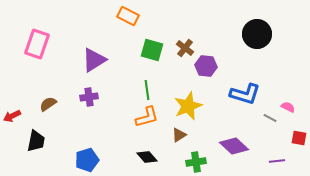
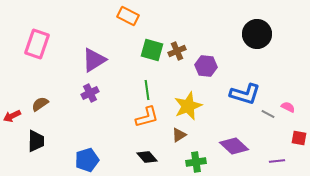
brown cross: moved 8 px left, 3 px down; rotated 30 degrees clockwise
purple cross: moved 1 px right, 4 px up; rotated 18 degrees counterclockwise
brown semicircle: moved 8 px left
gray line: moved 2 px left, 4 px up
black trapezoid: rotated 10 degrees counterclockwise
